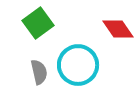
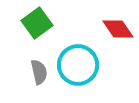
green square: moved 1 px left
